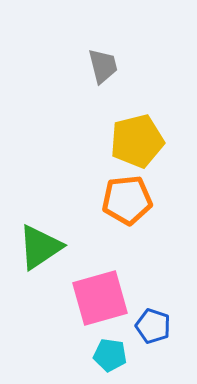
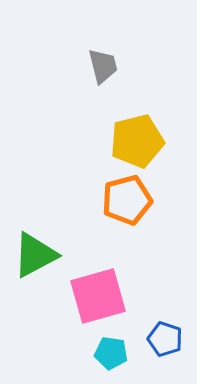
orange pentagon: rotated 9 degrees counterclockwise
green triangle: moved 5 px left, 8 px down; rotated 6 degrees clockwise
pink square: moved 2 px left, 2 px up
blue pentagon: moved 12 px right, 13 px down
cyan pentagon: moved 1 px right, 2 px up
